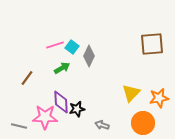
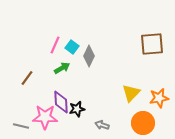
pink line: rotated 48 degrees counterclockwise
gray line: moved 2 px right
